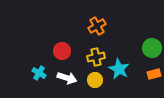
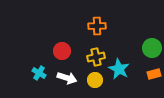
orange cross: rotated 30 degrees clockwise
